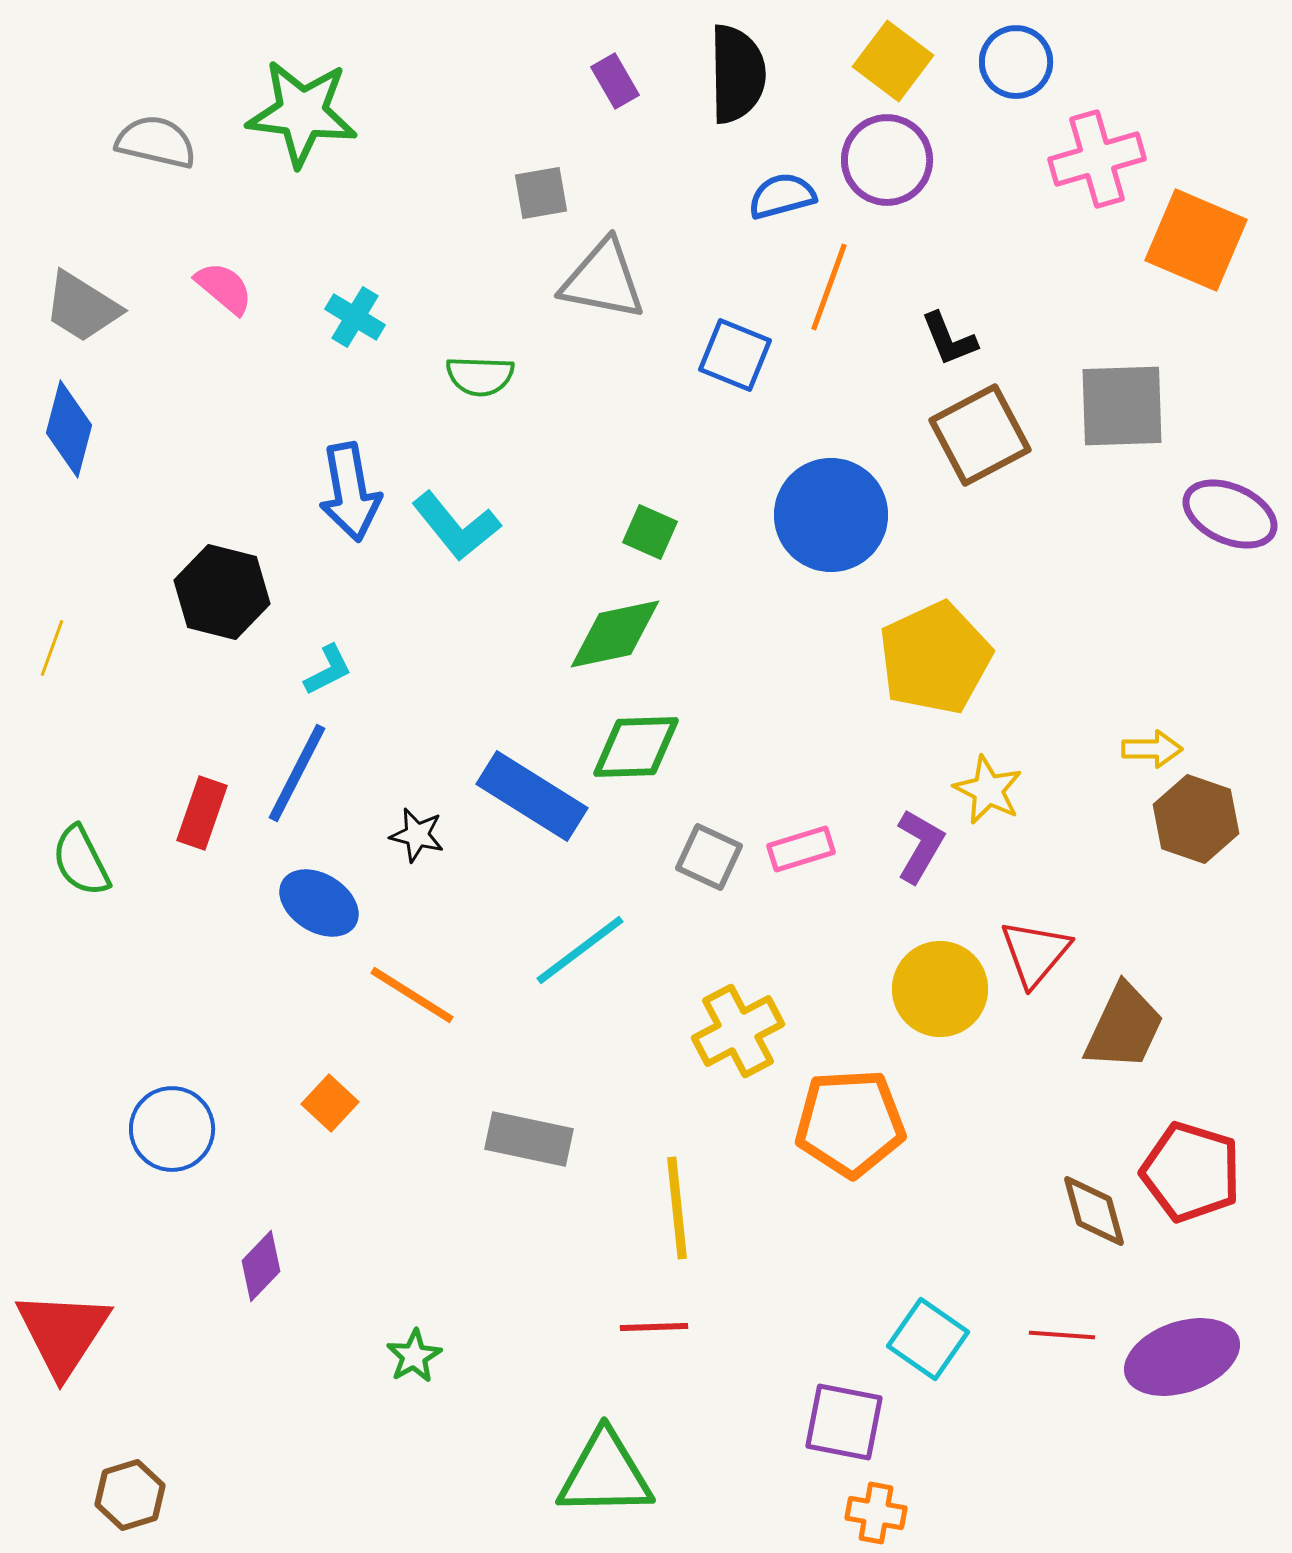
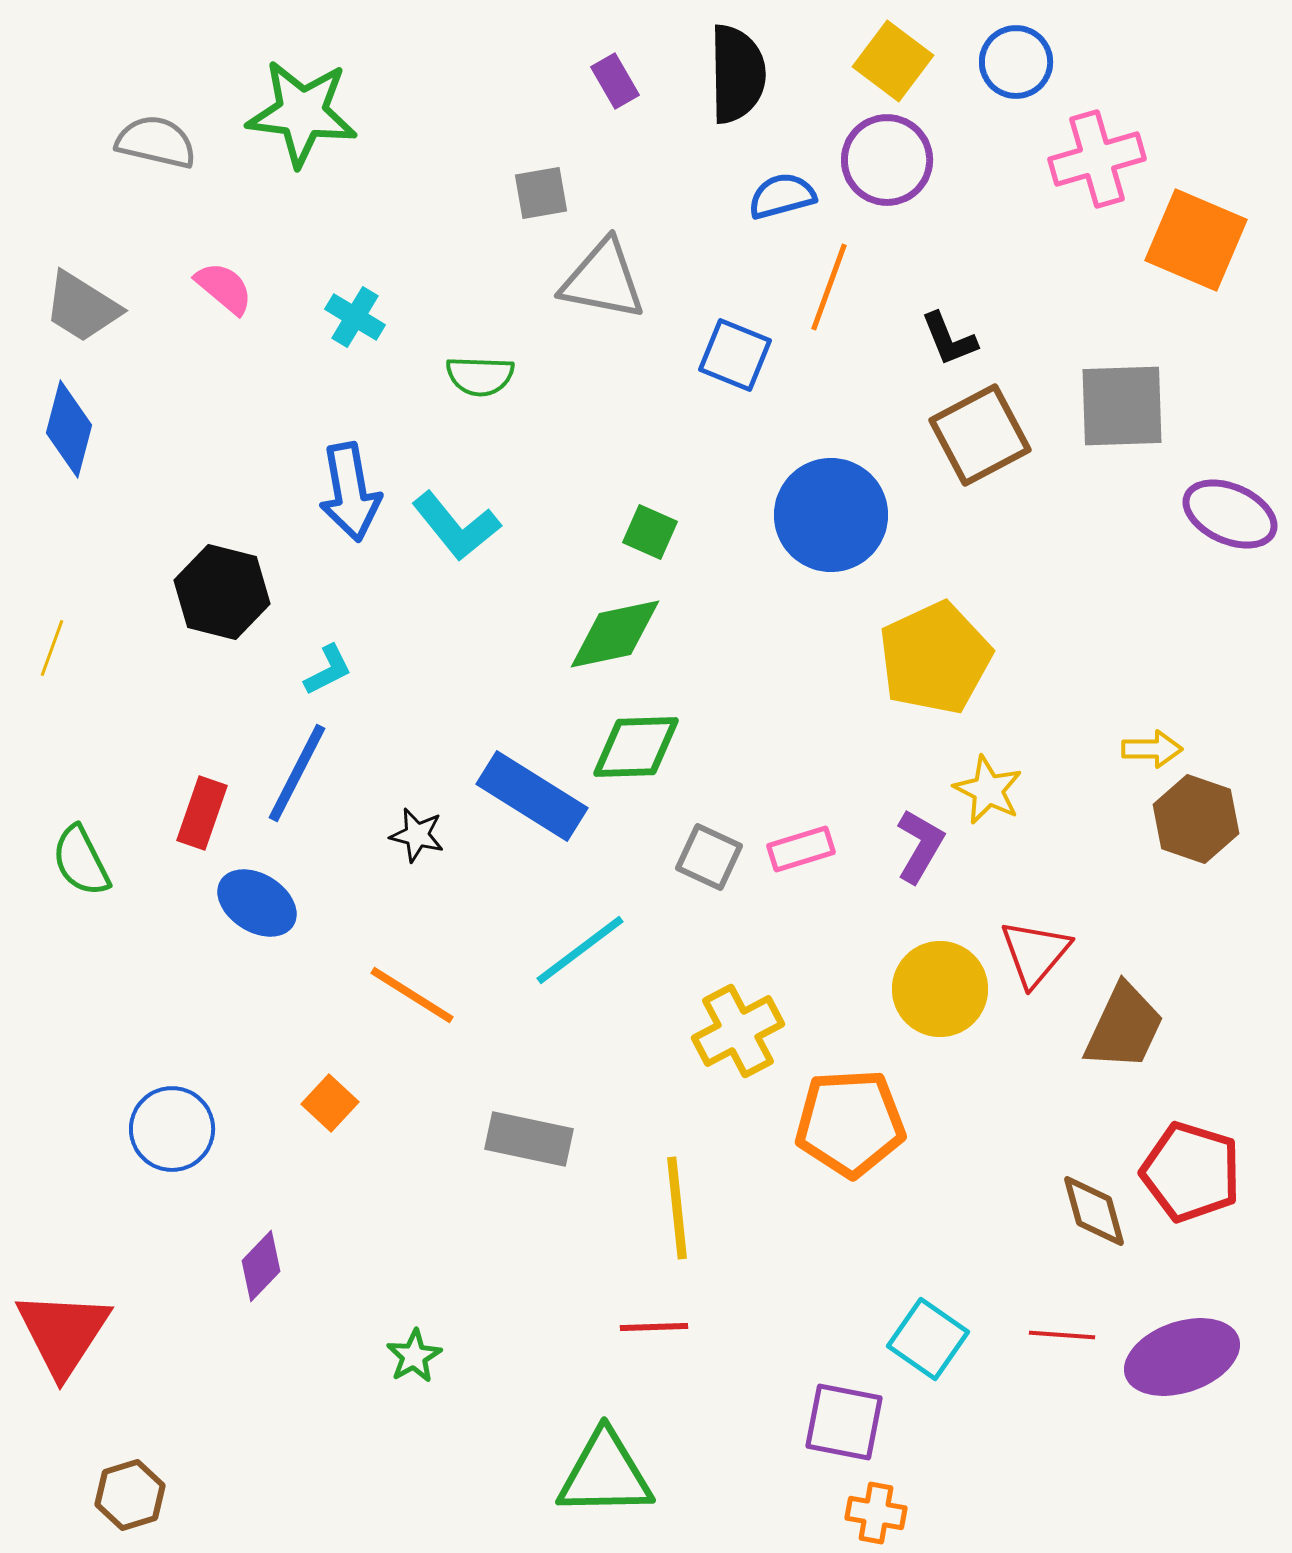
blue ellipse at (319, 903): moved 62 px left
